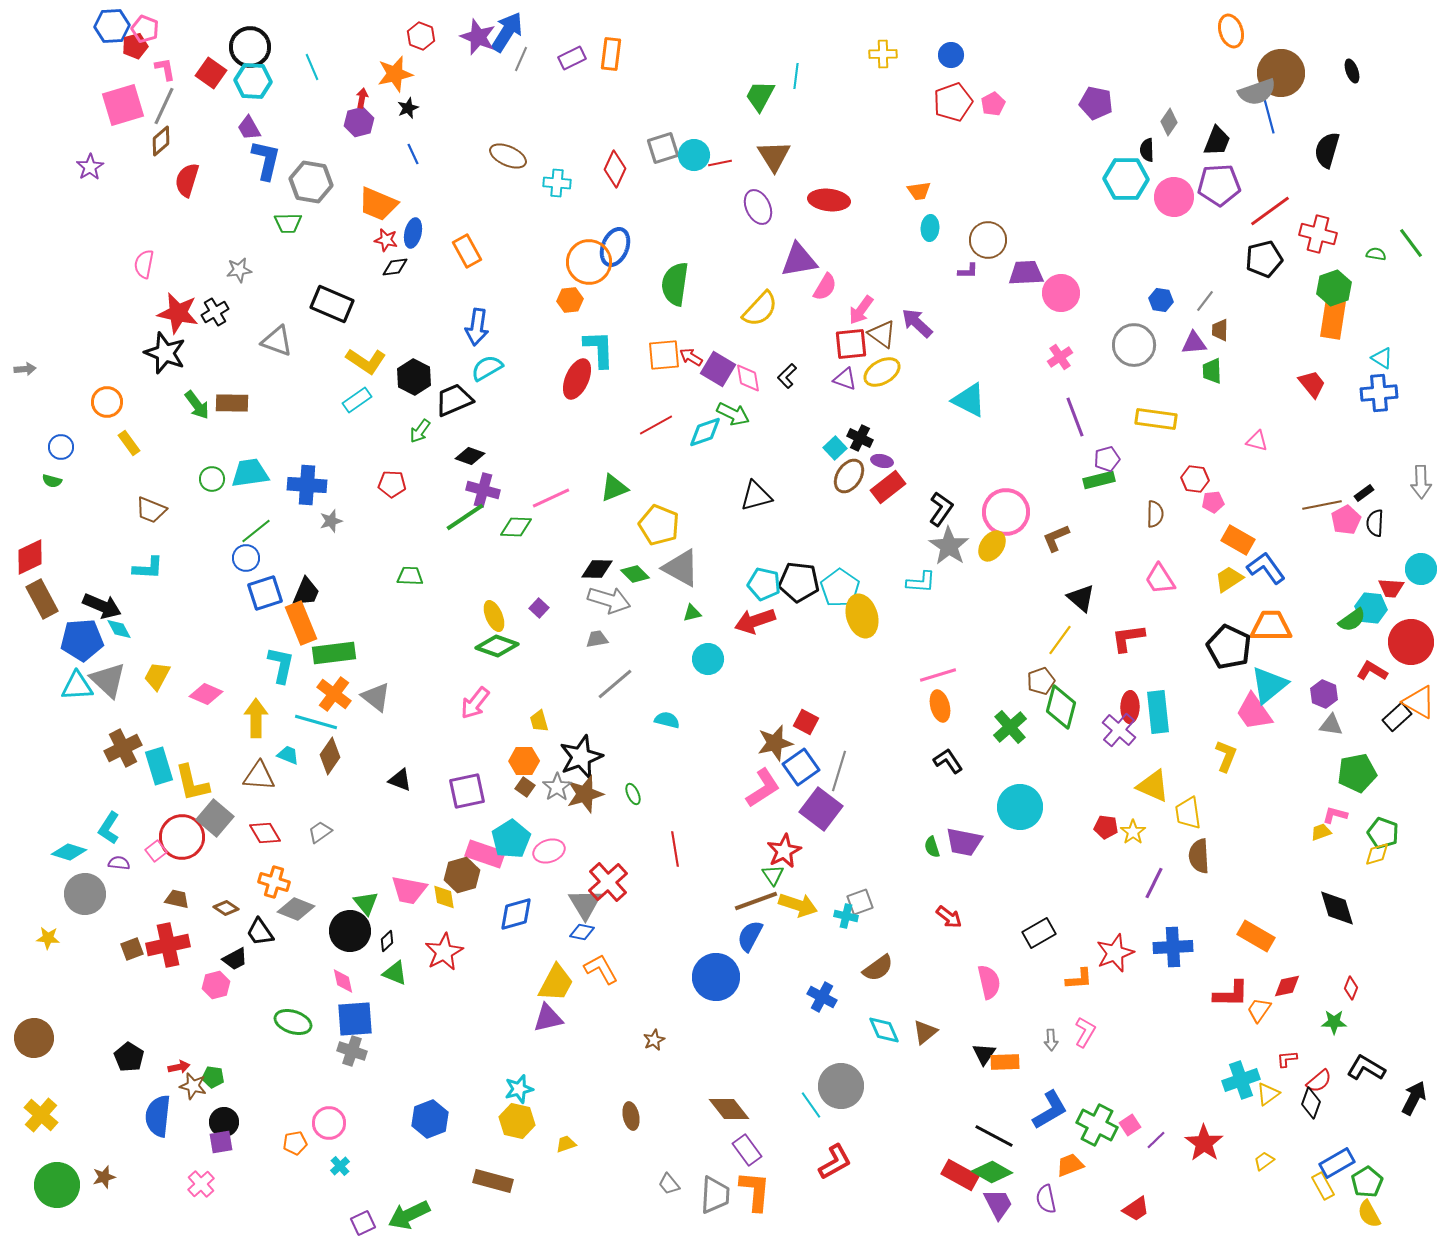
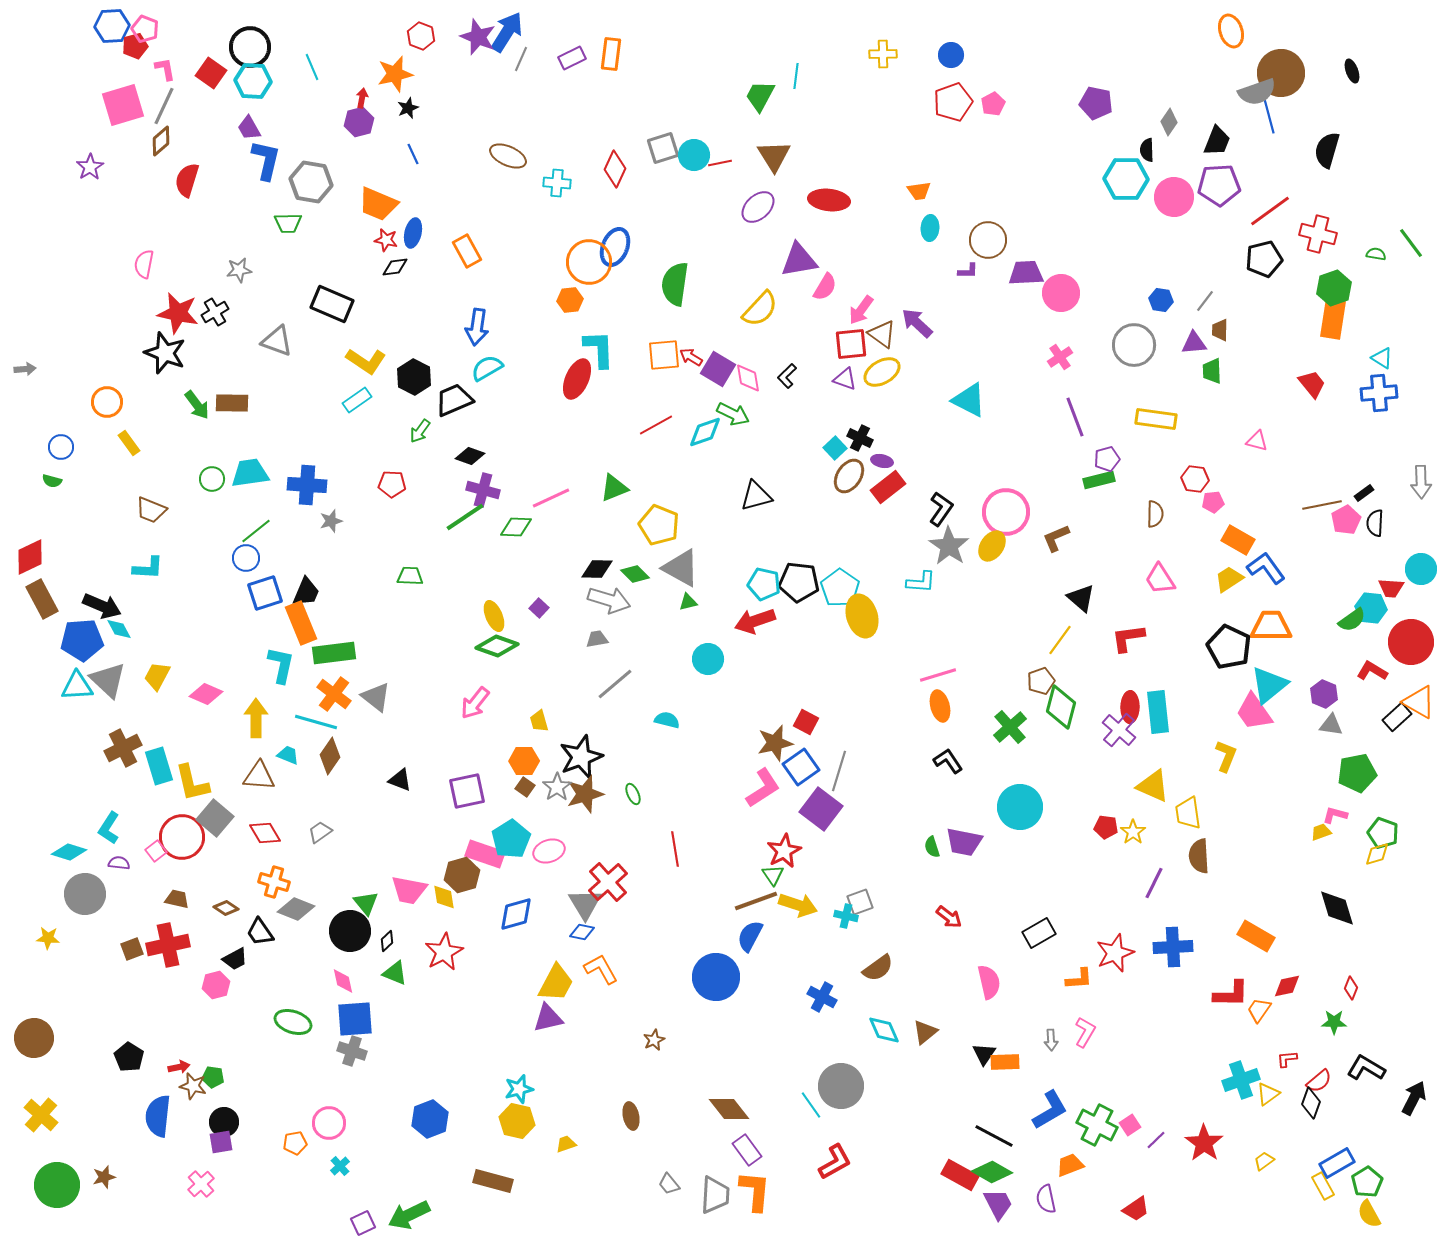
purple ellipse at (758, 207): rotated 72 degrees clockwise
green triangle at (692, 613): moved 4 px left, 11 px up
